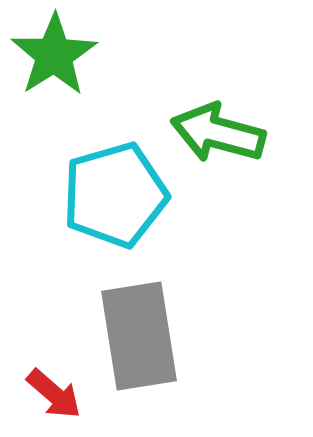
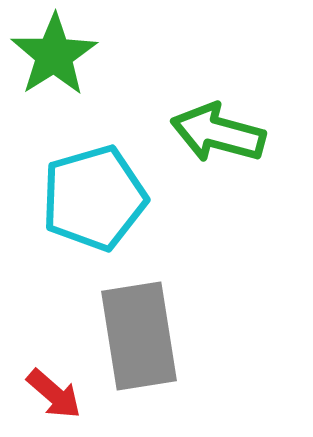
cyan pentagon: moved 21 px left, 3 px down
